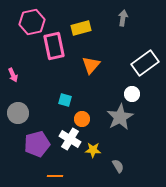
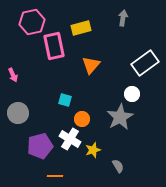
purple pentagon: moved 3 px right, 2 px down
yellow star: rotated 21 degrees counterclockwise
